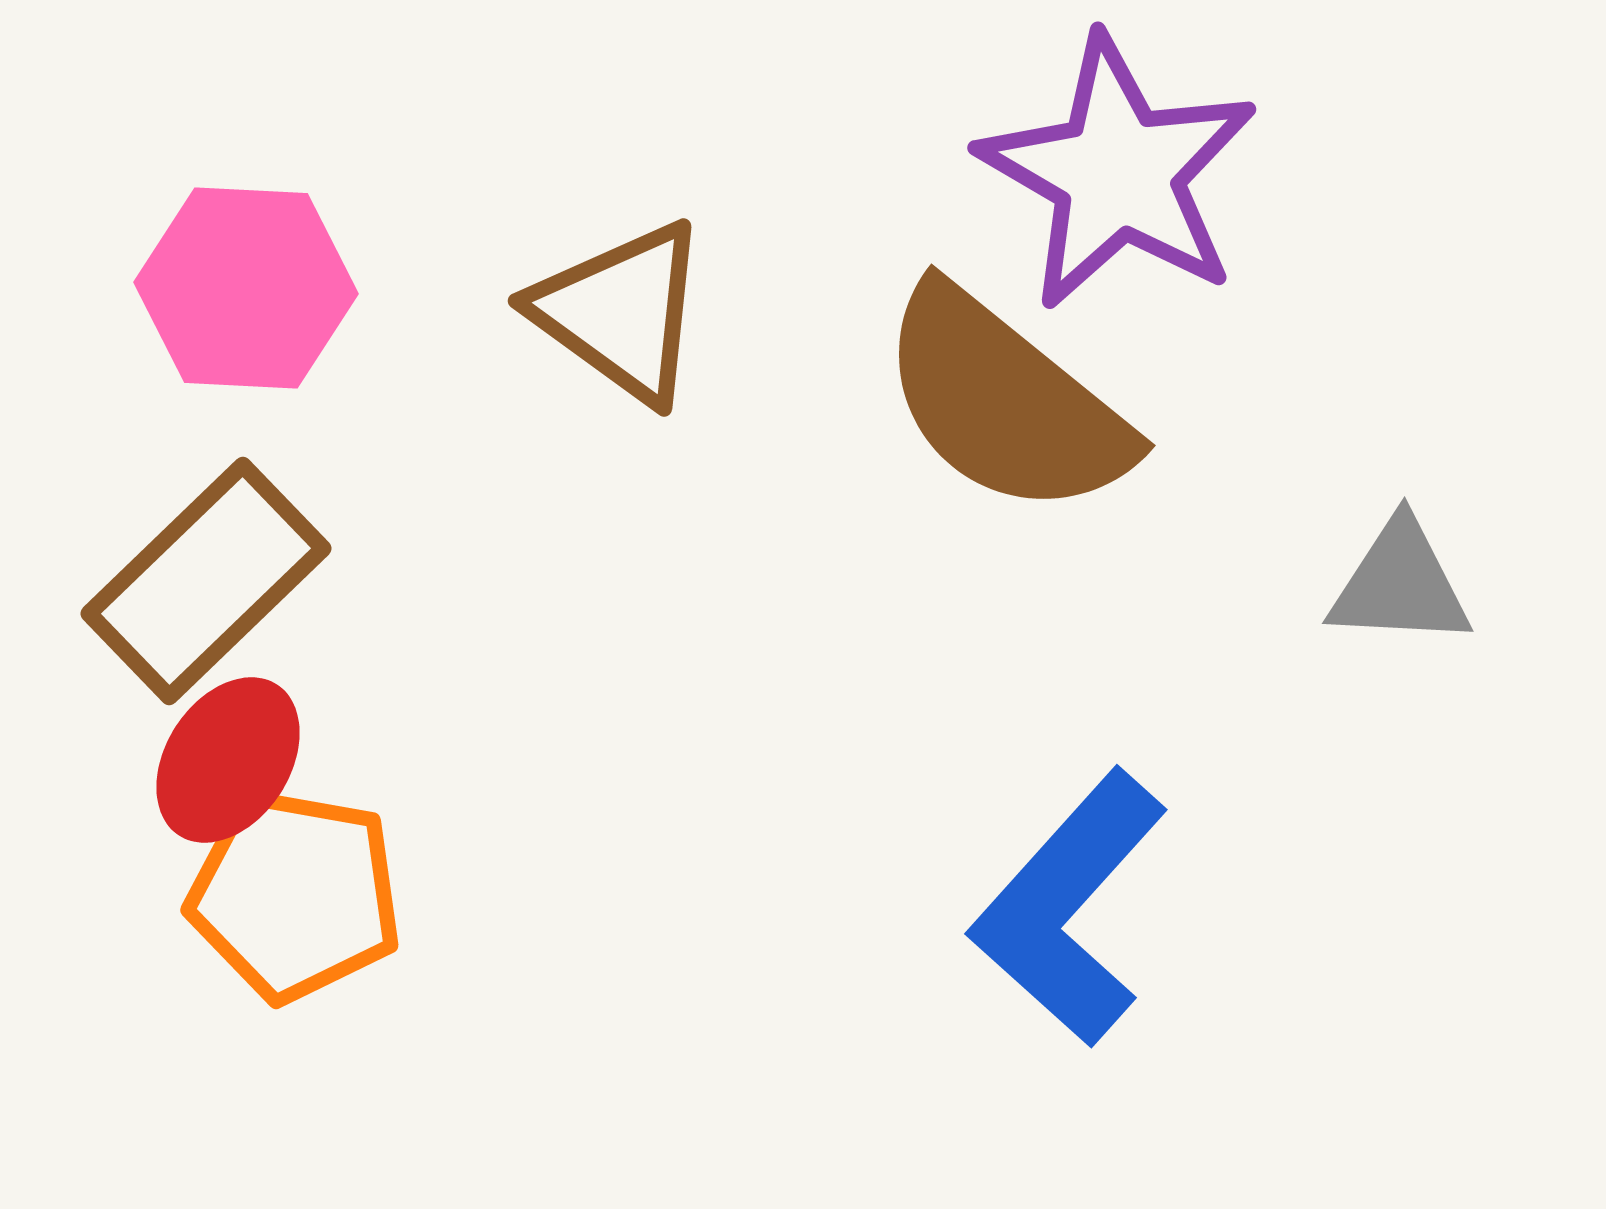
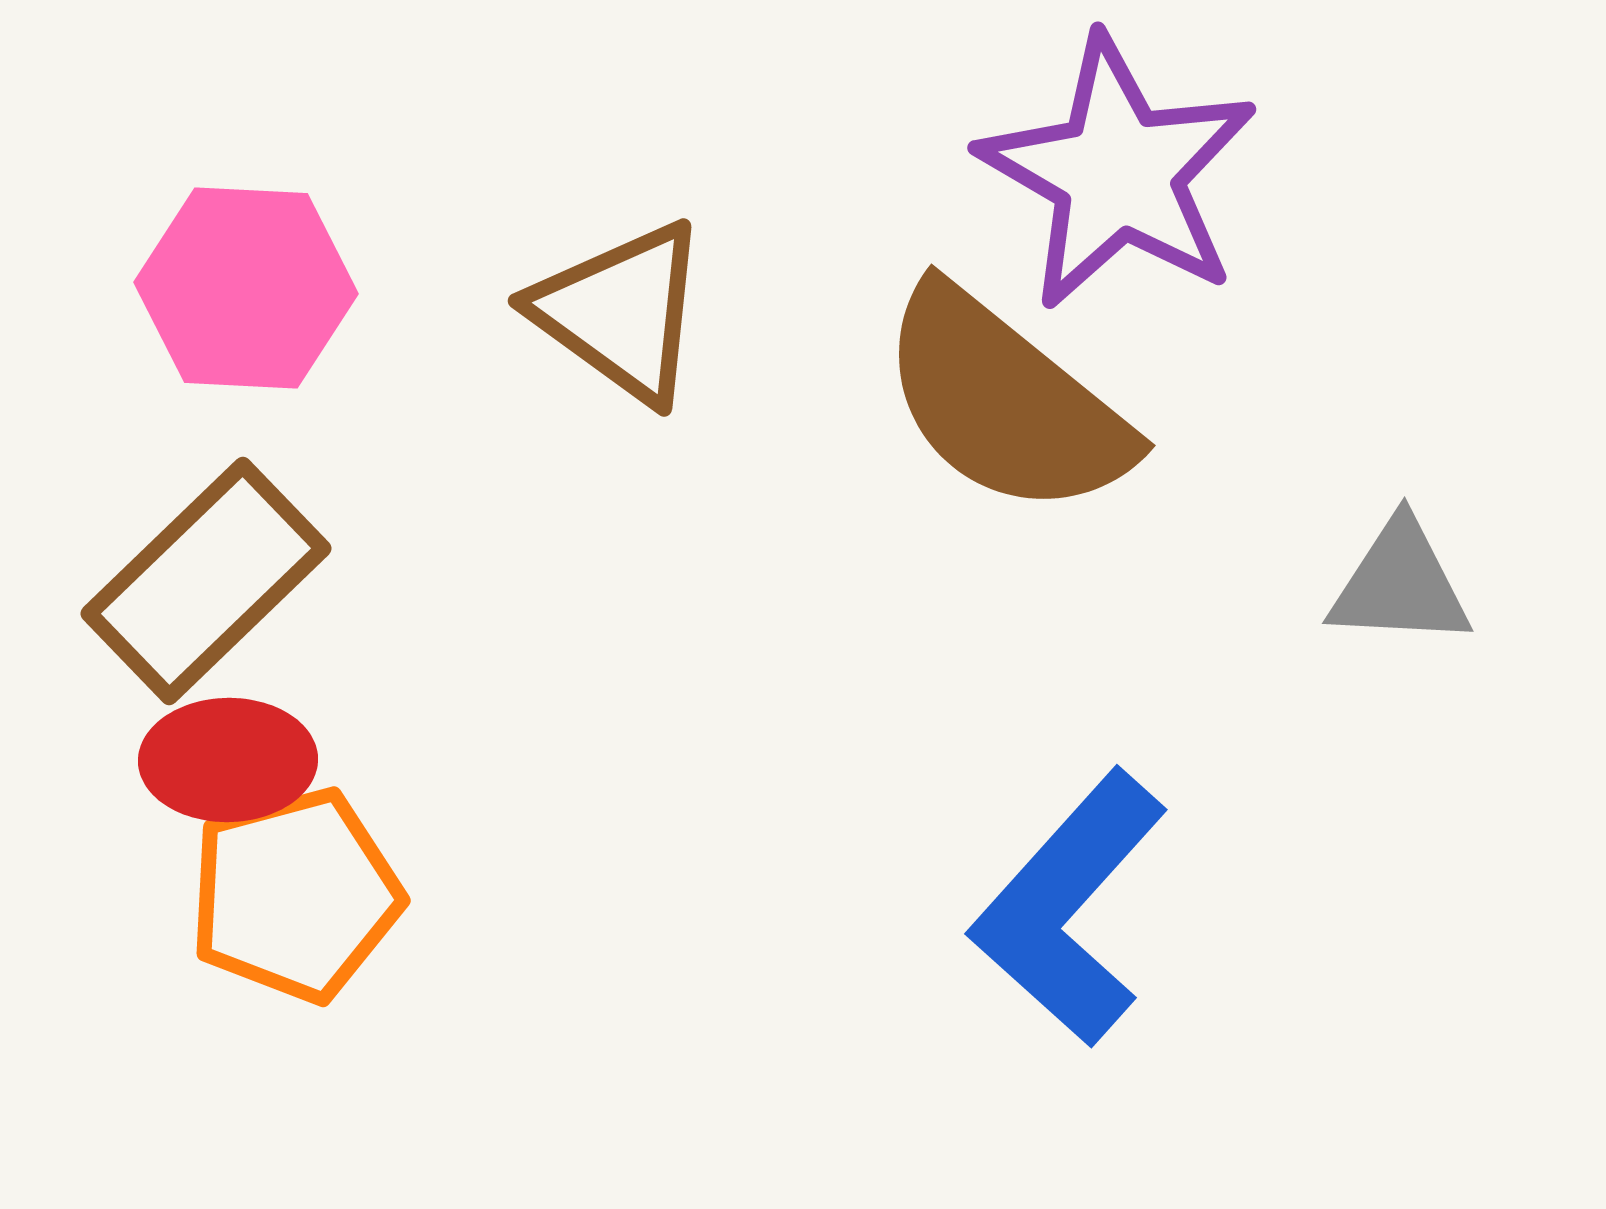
red ellipse: rotated 56 degrees clockwise
orange pentagon: rotated 25 degrees counterclockwise
